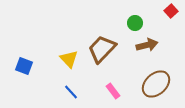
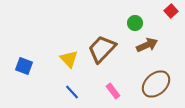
brown arrow: rotated 10 degrees counterclockwise
blue line: moved 1 px right
